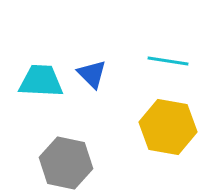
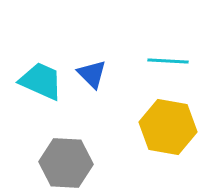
cyan line: rotated 6 degrees counterclockwise
cyan trapezoid: rotated 21 degrees clockwise
gray hexagon: rotated 9 degrees counterclockwise
